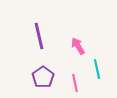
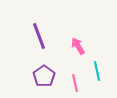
purple line: rotated 8 degrees counterclockwise
cyan line: moved 2 px down
purple pentagon: moved 1 px right, 1 px up
